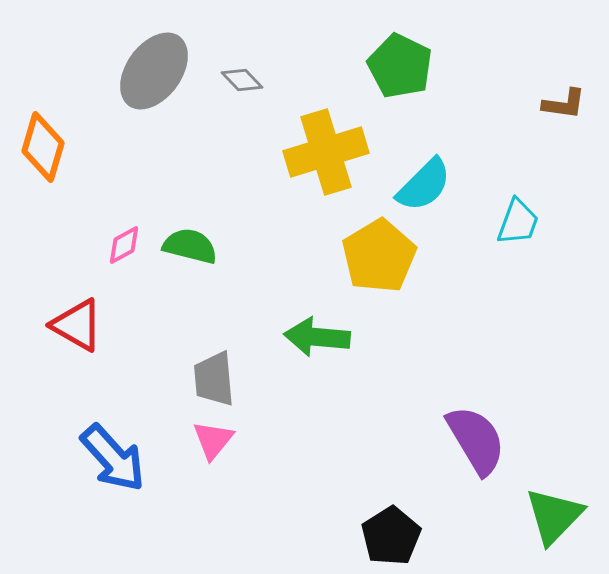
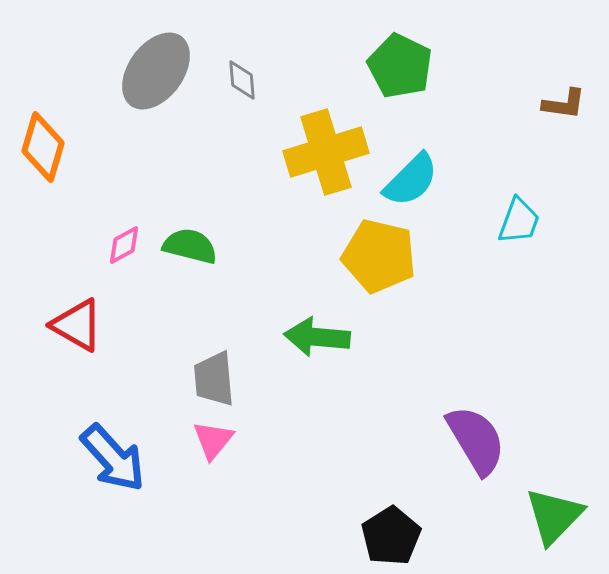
gray ellipse: moved 2 px right
gray diamond: rotated 39 degrees clockwise
cyan semicircle: moved 13 px left, 5 px up
cyan trapezoid: moved 1 px right, 1 px up
yellow pentagon: rotated 28 degrees counterclockwise
